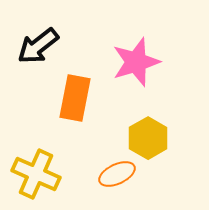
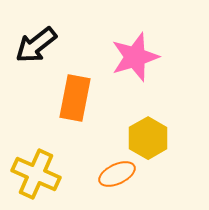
black arrow: moved 2 px left, 1 px up
pink star: moved 1 px left, 5 px up
